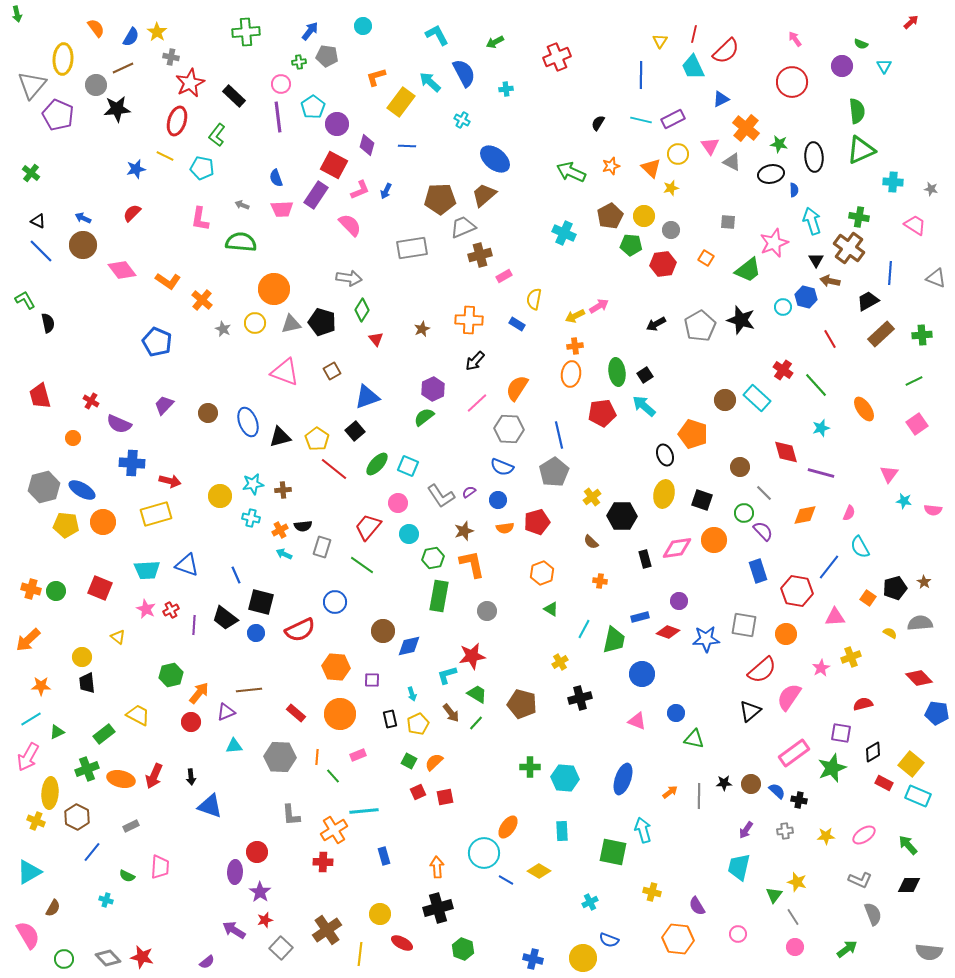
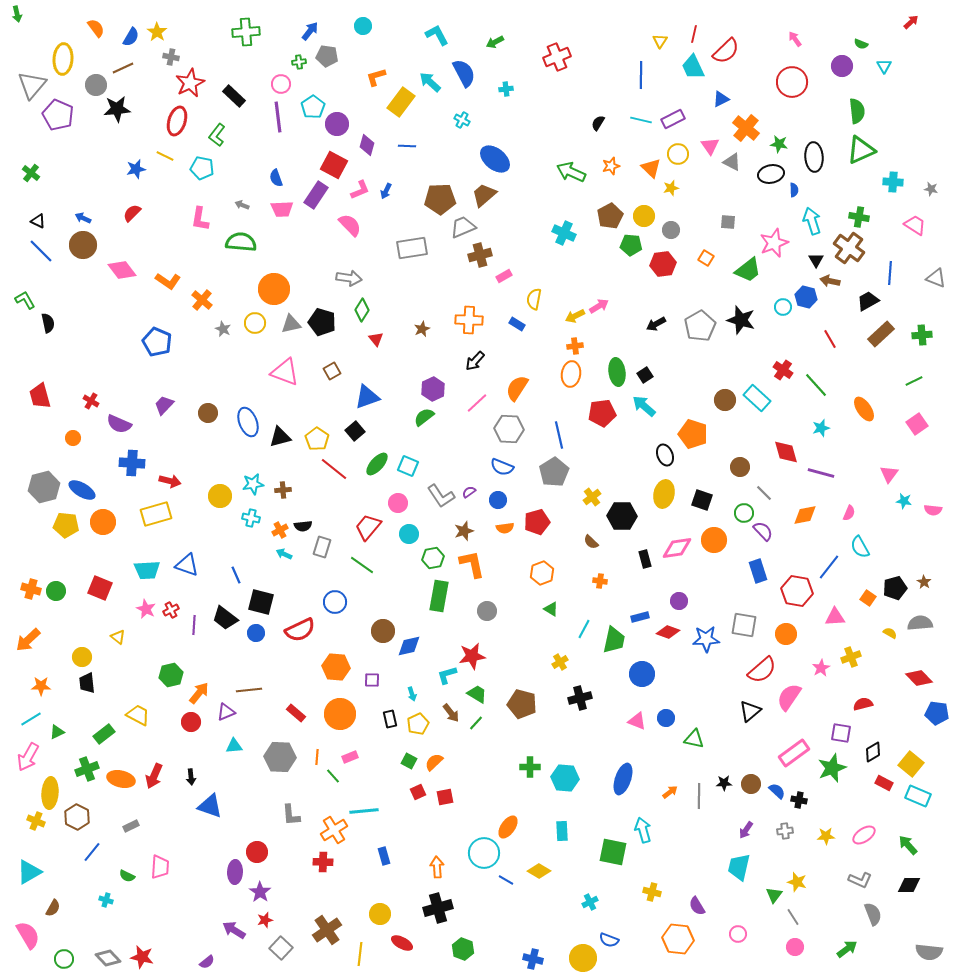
blue circle at (676, 713): moved 10 px left, 5 px down
pink rectangle at (358, 755): moved 8 px left, 2 px down
